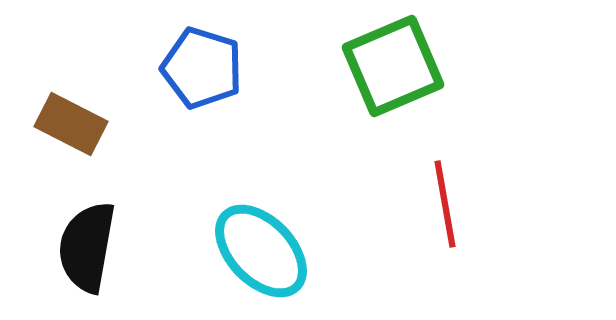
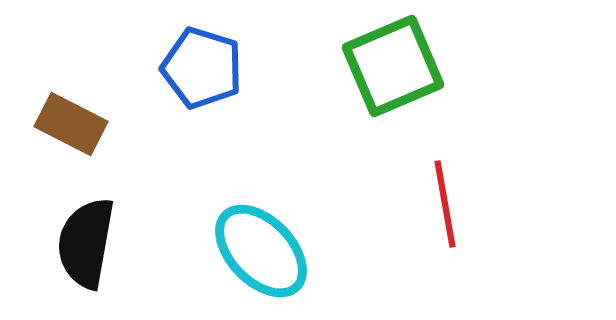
black semicircle: moved 1 px left, 4 px up
